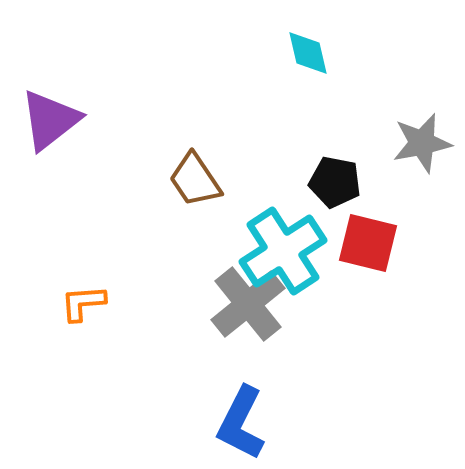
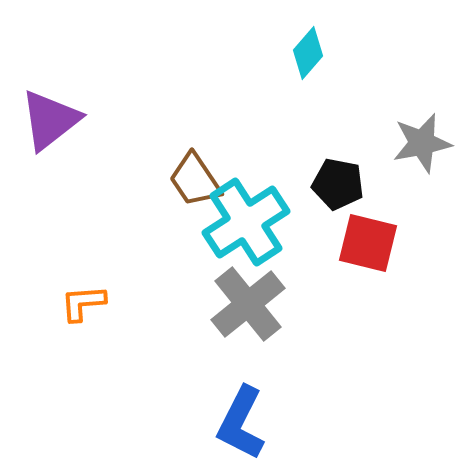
cyan diamond: rotated 54 degrees clockwise
black pentagon: moved 3 px right, 2 px down
cyan cross: moved 37 px left, 29 px up
